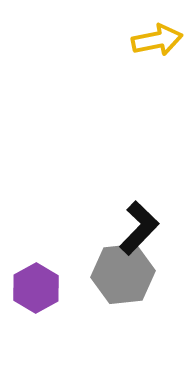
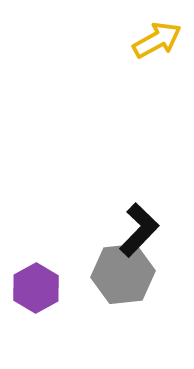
yellow arrow: rotated 18 degrees counterclockwise
black L-shape: moved 2 px down
